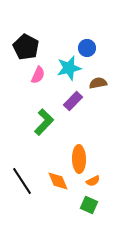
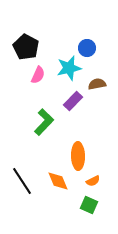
brown semicircle: moved 1 px left, 1 px down
orange ellipse: moved 1 px left, 3 px up
